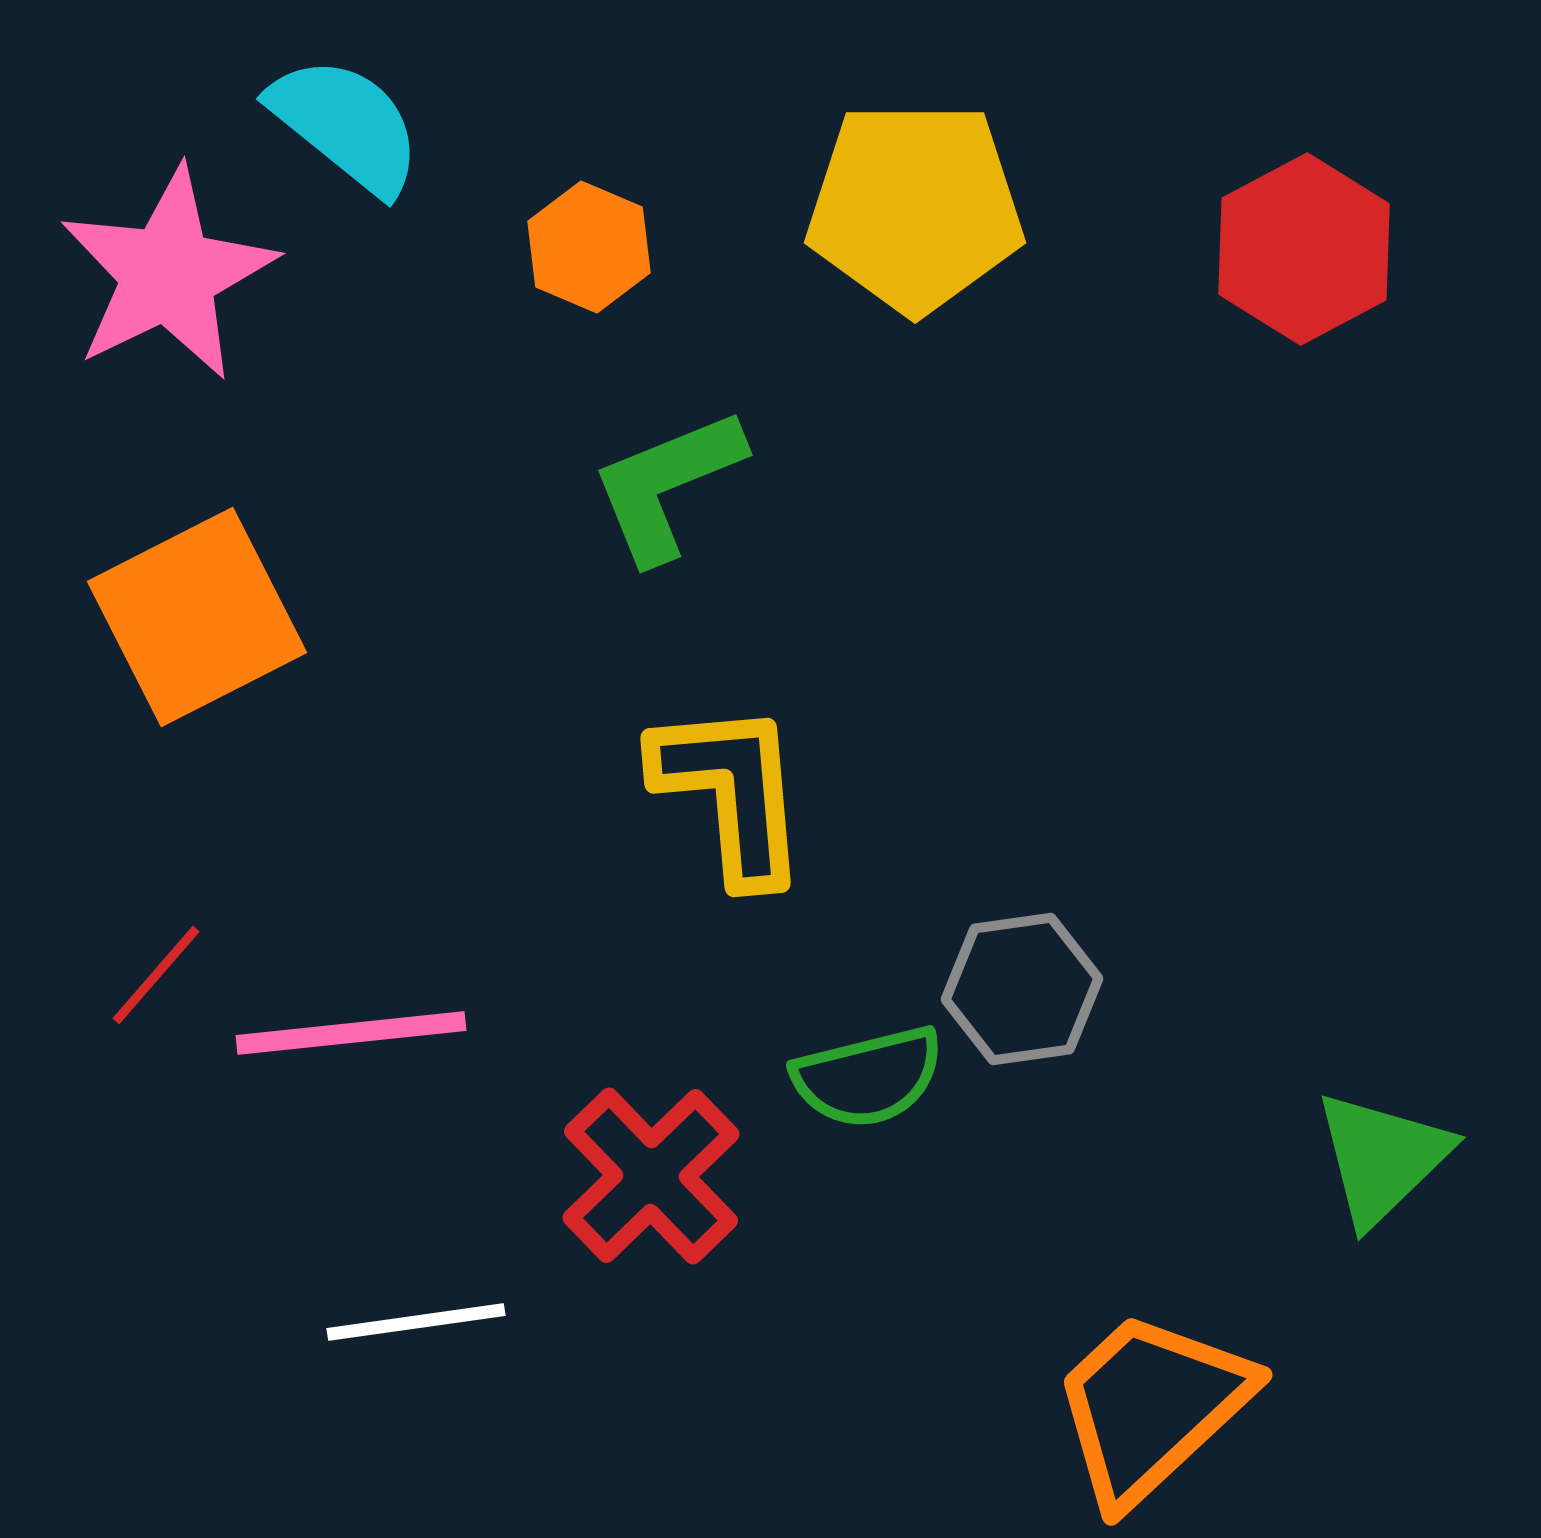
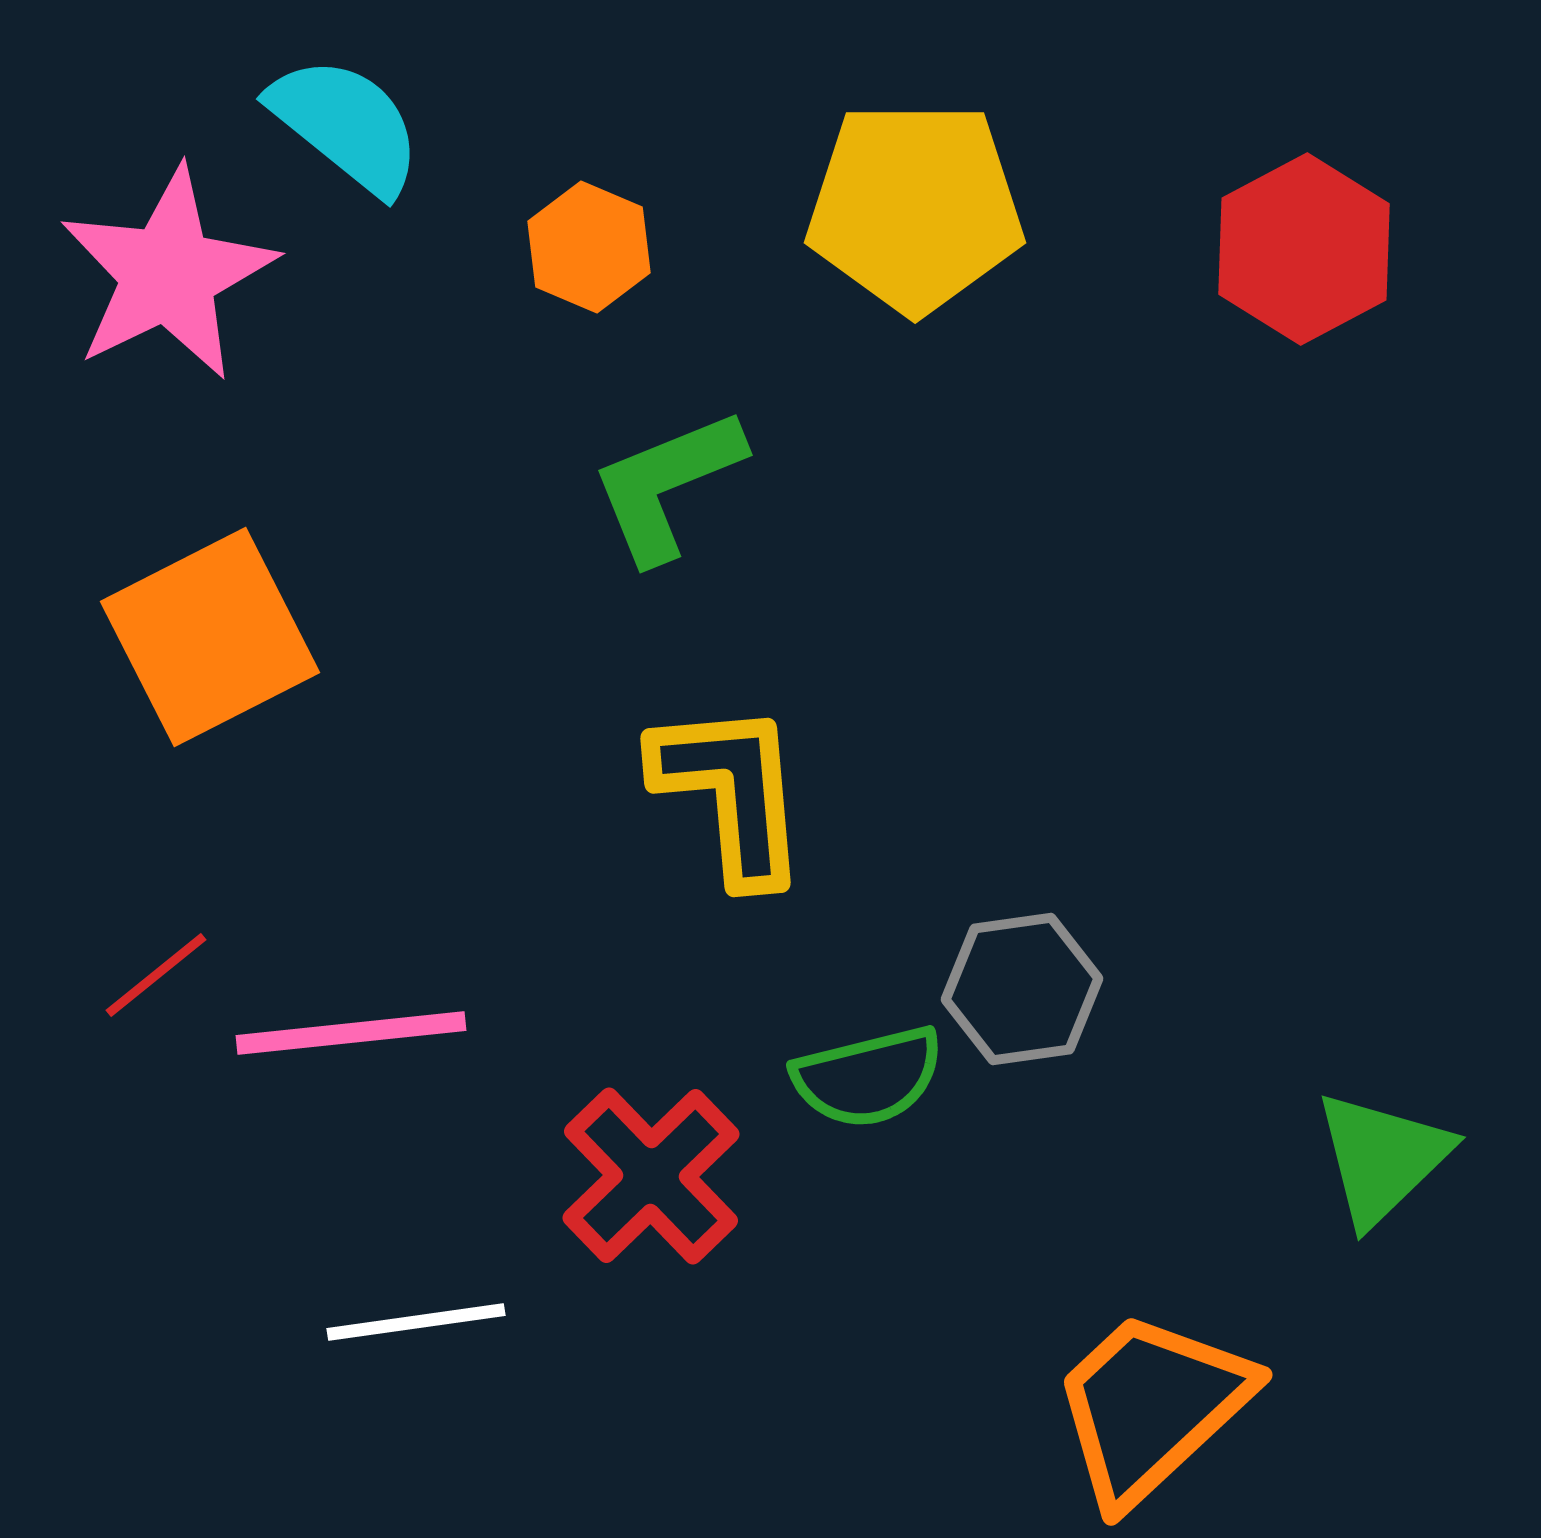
orange square: moved 13 px right, 20 px down
red line: rotated 10 degrees clockwise
